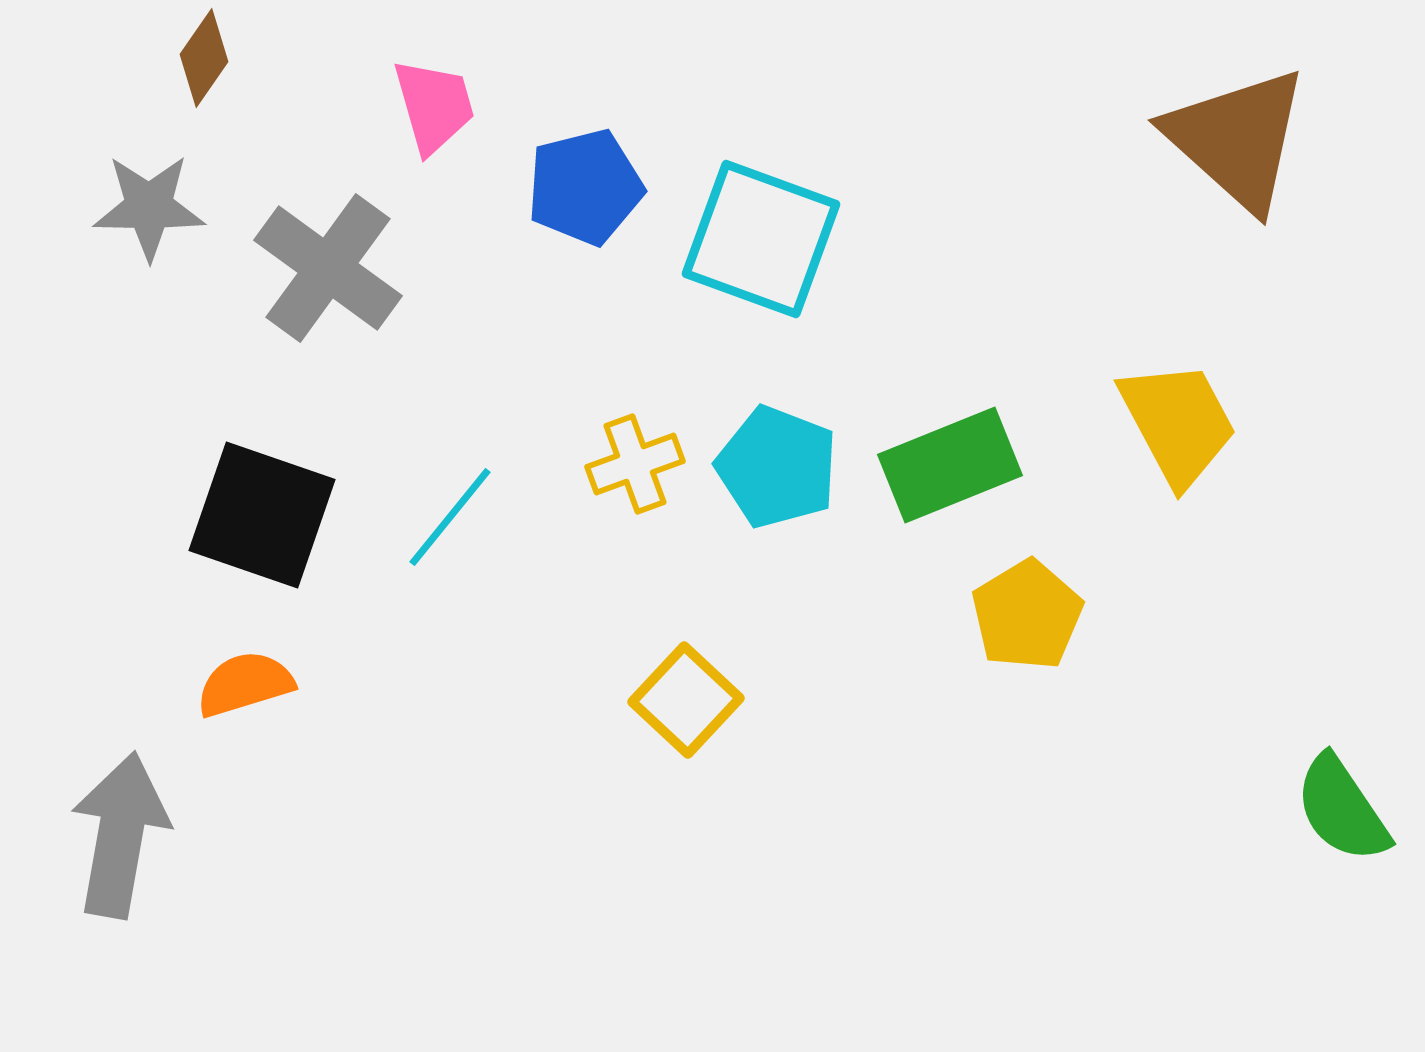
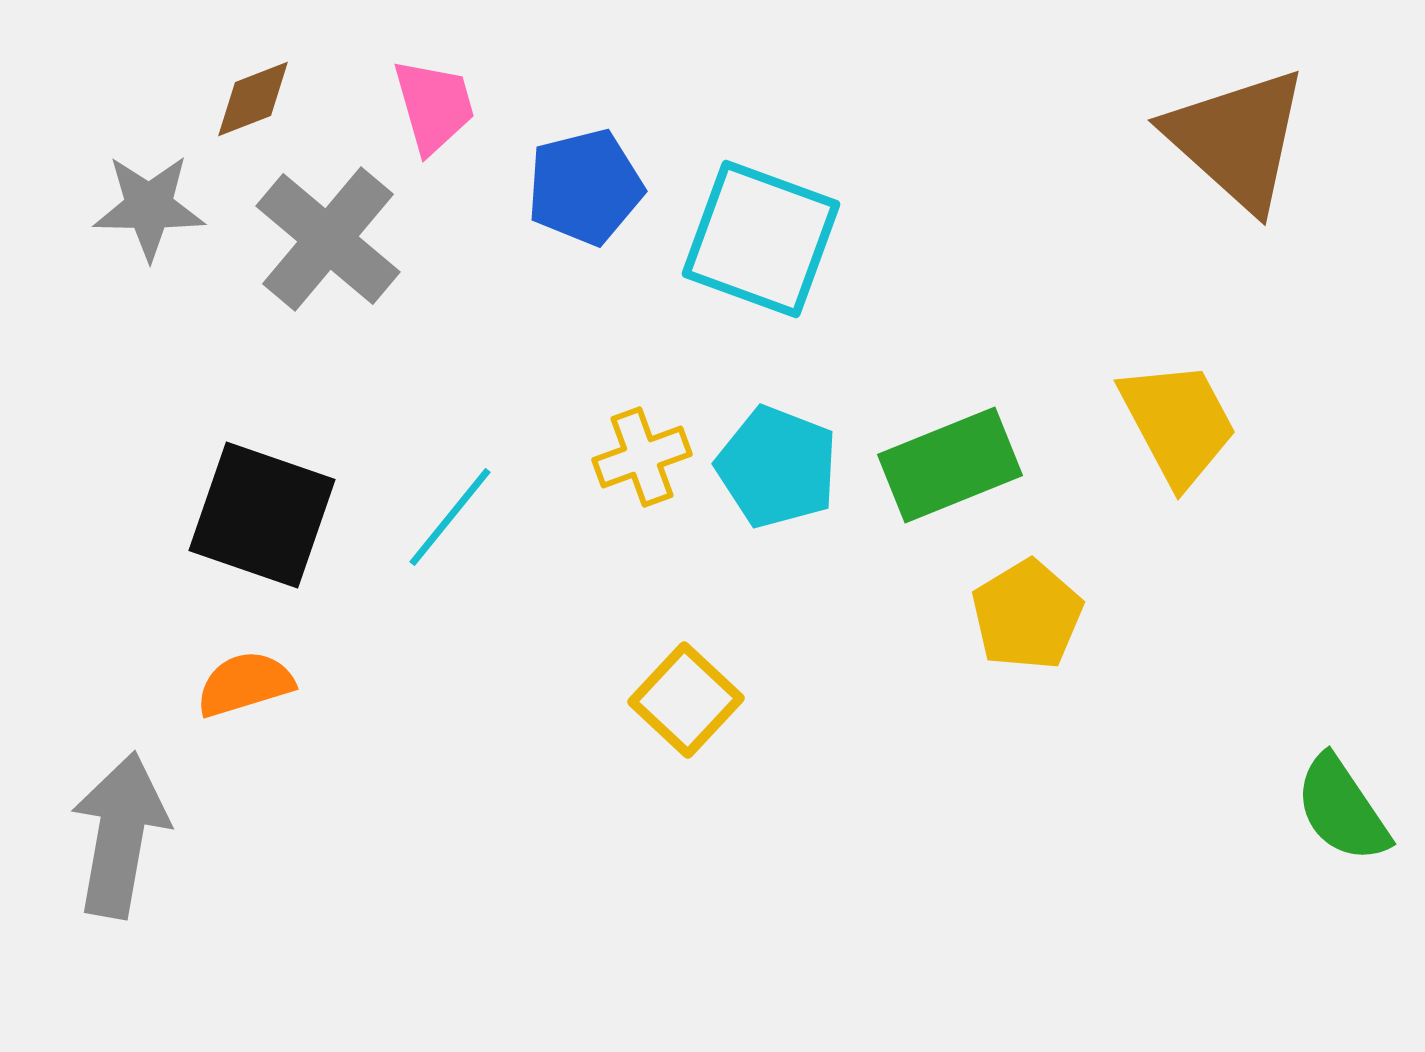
brown diamond: moved 49 px right, 41 px down; rotated 34 degrees clockwise
gray cross: moved 29 px up; rotated 4 degrees clockwise
yellow cross: moved 7 px right, 7 px up
